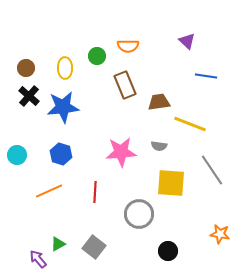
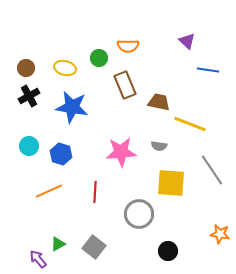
green circle: moved 2 px right, 2 px down
yellow ellipse: rotated 75 degrees counterclockwise
blue line: moved 2 px right, 6 px up
black cross: rotated 20 degrees clockwise
brown trapezoid: rotated 20 degrees clockwise
blue star: moved 9 px right; rotated 16 degrees clockwise
cyan circle: moved 12 px right, 9 px up
